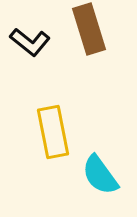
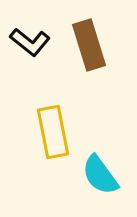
brown rectangle: moved 16 px down
